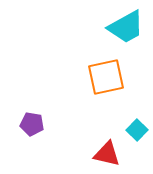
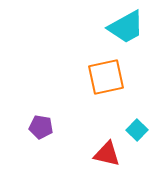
purple pentagon: moved 9 px right, 3 px down
